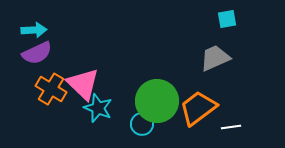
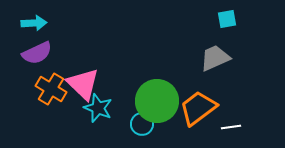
cyan arrow: moved 7 px up
